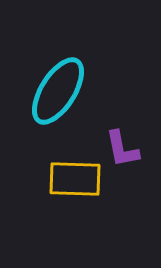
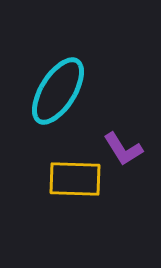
purple L-shape: moved 1 px right; rotated 21 degrees counterclockwise
